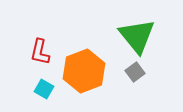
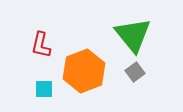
green triangle: moved 4 px left, 1 px up
red L-shape: moved 1 px right, 7 px up
cyan square: rotated 30 degrees counterclockwise
